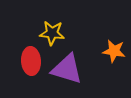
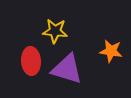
yellow star: moved 3 px right, 2 px up
orange star: moved 3 px left
